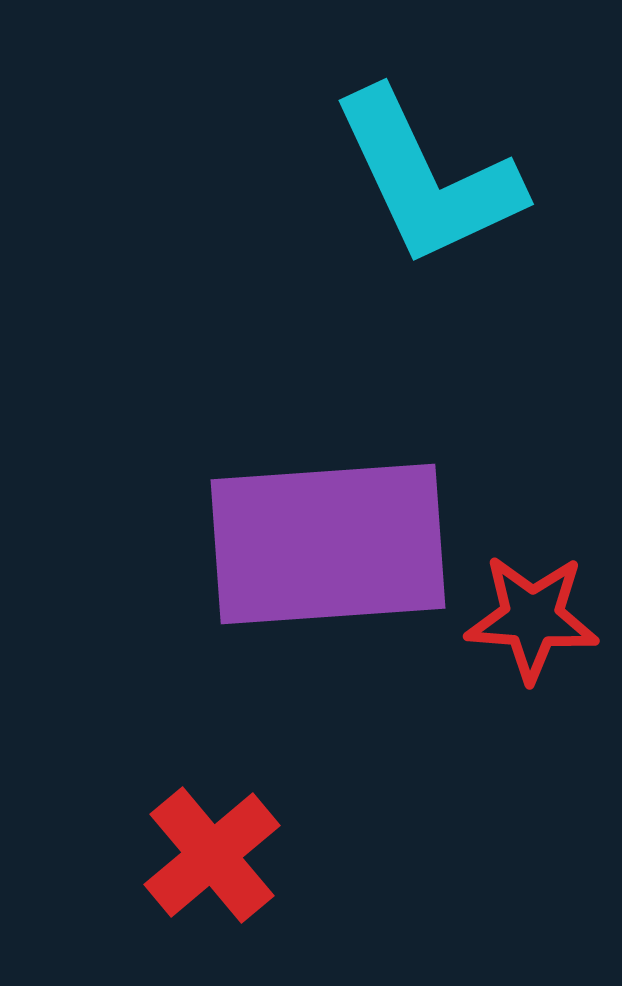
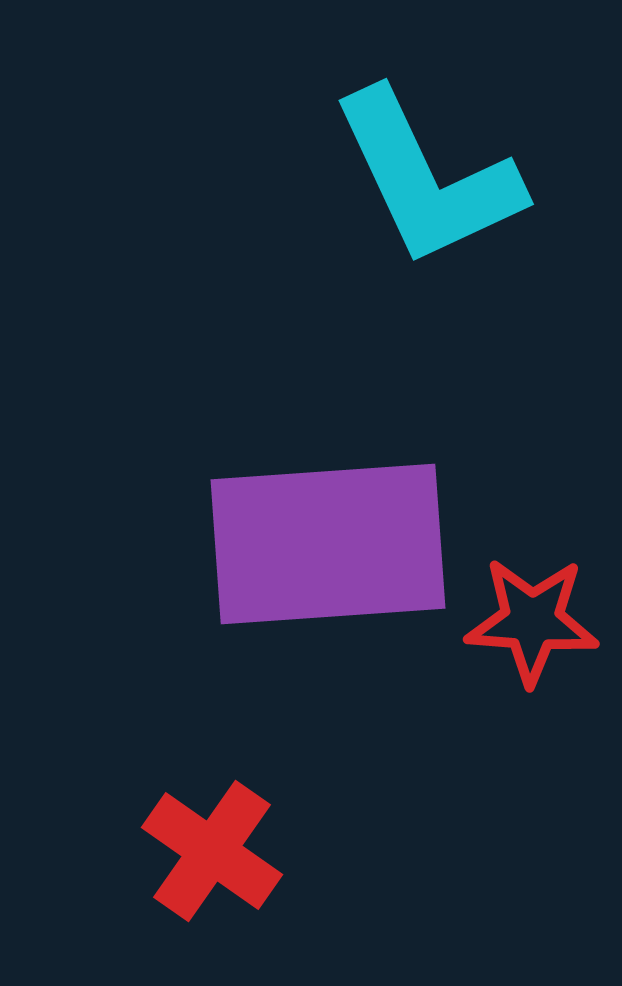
red star: moved 3 px down
red cross: moved 4 px up; rotated 15 degrees counterclockwise
